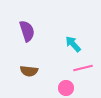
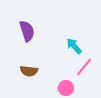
cyan arrow: moved 1 px right, 2 px down
pink line: moved 1 px right, 1 px up; rotated 36 degrees counterclockwise
